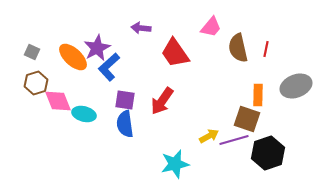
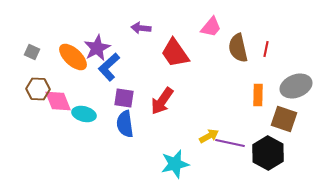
brown hexagon: moved 2 px right, 6 px down; rotated 20 degrees clockwise
purple square: moved 1 px left, 2 px up
brown square: moved 37 px right
purple line: moved 4 px left, 3 px down; rotated 28 degrees clockwise
black hexagon: rotated 12 degrees counterclockwise
